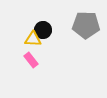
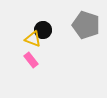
gray pentagon: rotated 16 degrees clockwise
yellow triangle: rotated 18 degrees clockwise
